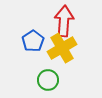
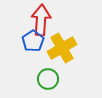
red arrow: moved 23 px left, 1 px up
green circle: moved 1 px up
